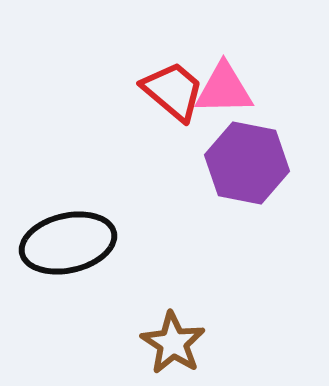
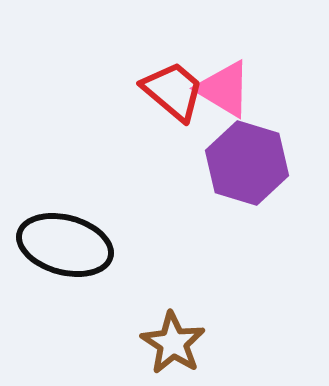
pink triangle: rotated 32 degrees clockwise
purple hexagon: rotated 6 degrees clockwise
black ellipse: moved 3 px left, 2 px down; rotated 28 degrees clockwise
